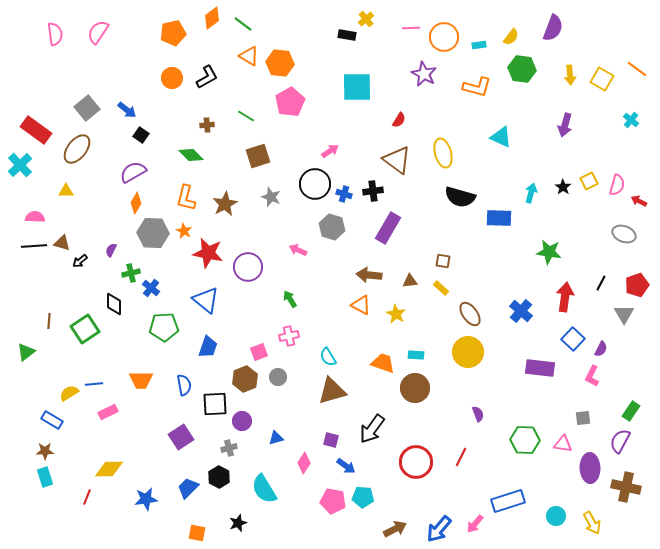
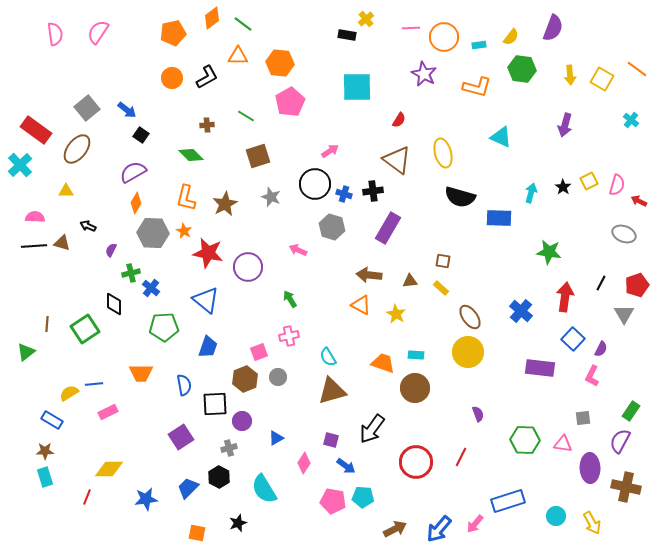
orange triangle at (249, 56): moved 11 px left; rotated 30 degrees counterclockwise
black arrow at (80, 261): moved 8 px right, 35 px up; rotated 63 degrees clockwise
brown ellipse at (470, 314): moved 3 px down
brown line at (49, 321): moved 2 px left, 3 px down
orange trapezoid at (141, 380): moved 7 px up
blue triangle at (276, 438): rotated 14 degrees counterclockwise
